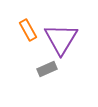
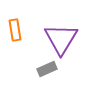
orange rectangle: moved 13 px left; rotated 20 degrees clockwise
